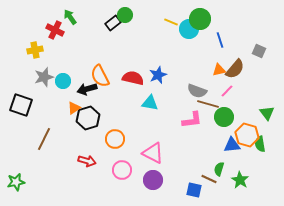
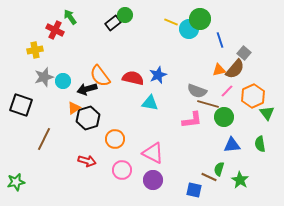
gray square at (259, 51): moved 15 px left, 2 px down; rotated 16 degrees clockwise
orange semicircle at (100, 76): rotated 10 degrees counterclockwise
orange hexagon at (247, 135): moved 6 px right, 39 px up; rotated 20 degrees clockwise
brown line at (209, 179): moved 2 px up
